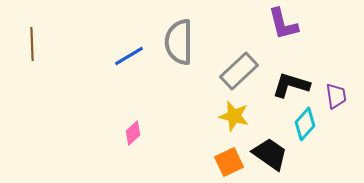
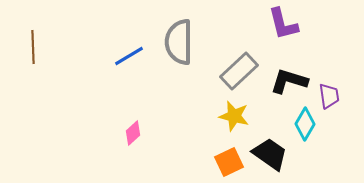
brown line: moved 1 px right, 3 px down
black L-shape: moved 2 px left, 4 px up
purple trapezoid: moved 7 px left
cyan diamond: rotated 12 degrees counterclockwise
